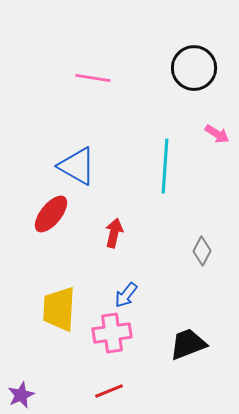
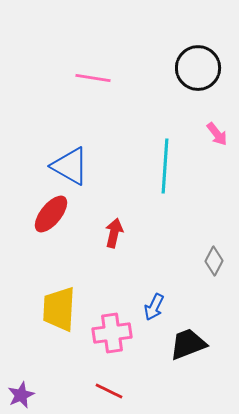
black circle: moved 4 px right
pink arrow: rotated 20 degrees clockwise
blue triangle: moved 7 px left
gray diamond: moved 12 px right, 10 px down
blue arrow: moved 28 px right, 12 px down; rotated 12 degrees counterclockwise
red line: rotated 48 degrees clockwise
